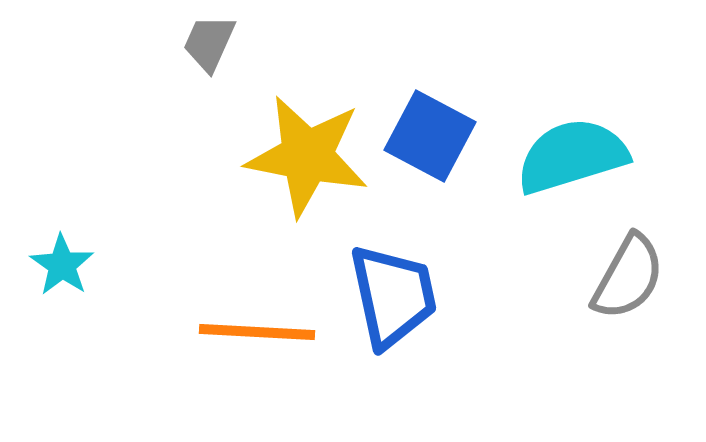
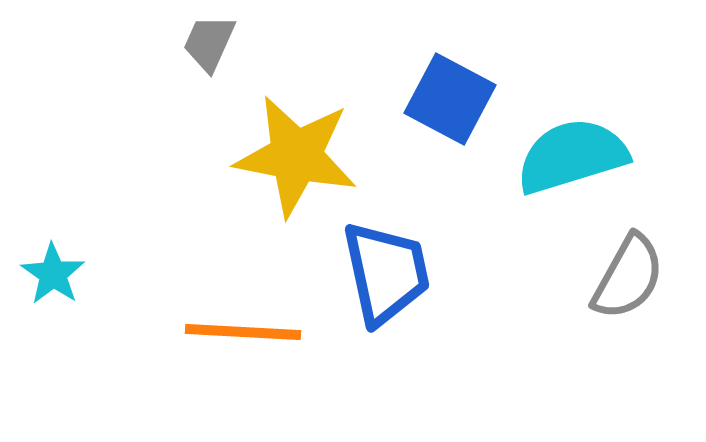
blue square: moved 20 px right, 37 px up
yellow star: moved 11 px left
cyan star: moved 9 px left, 9 px down
blue trapezoid: moved 7 px left, 23 px up
orange line: moved 14 px left
